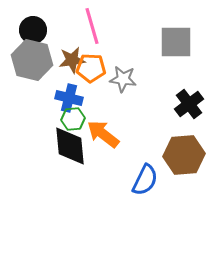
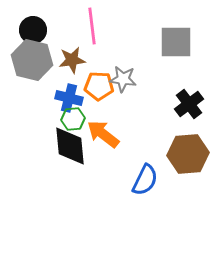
pink line: rotated 9 degrees clockwise
orange pentagon: moved 8 px right, 18 px down
brown hexagon: moved 4 px right, 1 px up
